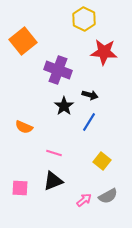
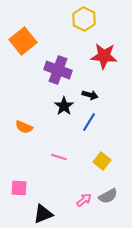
red star: moved 4 px down
pink line: moved 5 px right, 4 px down
black triangle: moved 10 px left, 33 px down
pink square: moved 1 px left
